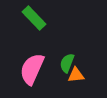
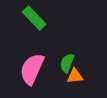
orange triangle: moved 1 px left, 1 px down
